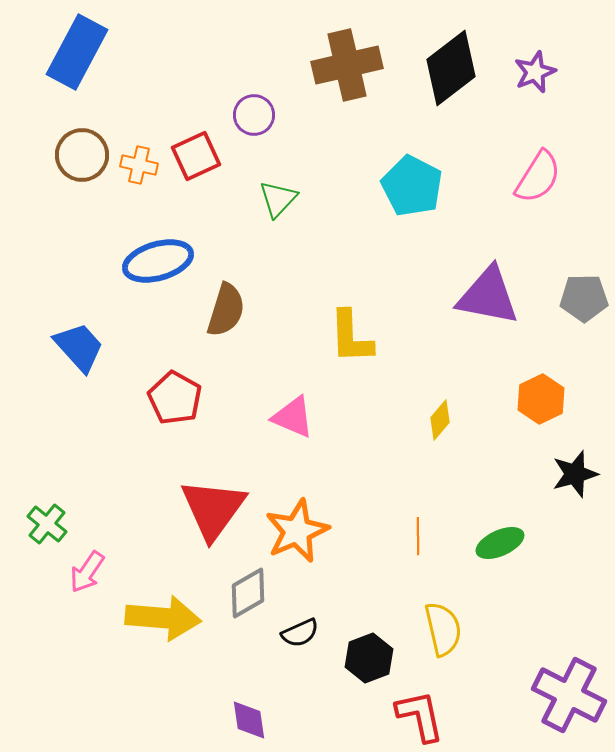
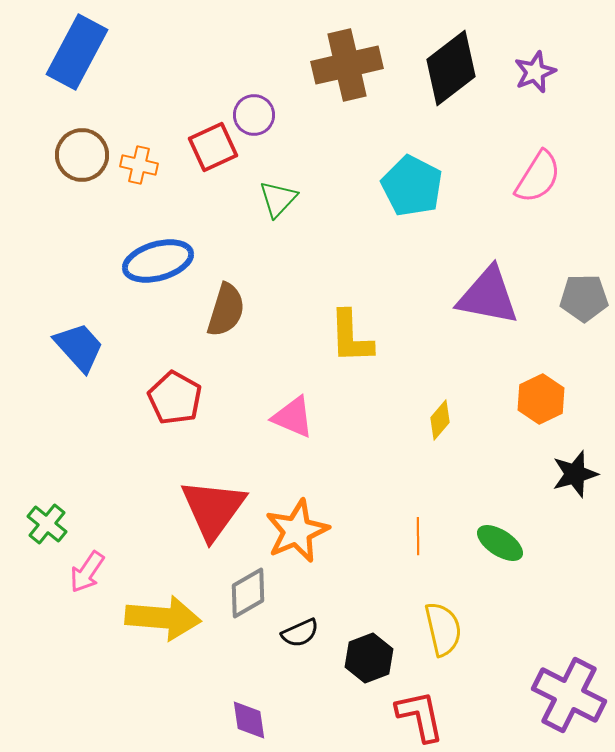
red square: moved 17 px right, 9 px up
green ellipse: rotated 57 degrees clockwise
